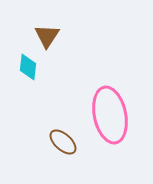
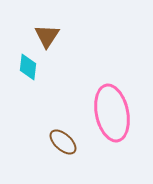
pink ellipse: moved 2 px right, 2 px up
